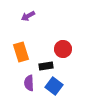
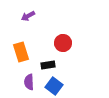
red circle: moved 6 px up
black rectangle: moved 2 px right, 1 px up
purple semicircle: moved 1 px up
